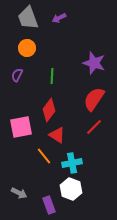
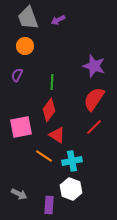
purple arrow: moved 1 px left, 2 px down
orange circle: moved 2 px left, 2 px up
purple star: moved 3 px down
green line: moved 6 px down
orange line: rotated 18 degrees counterclockwise
cyan cross: moved 2 px up
gray arrow: moved 1 px down
purple rectangle: rotated 24 degrees clockwise
